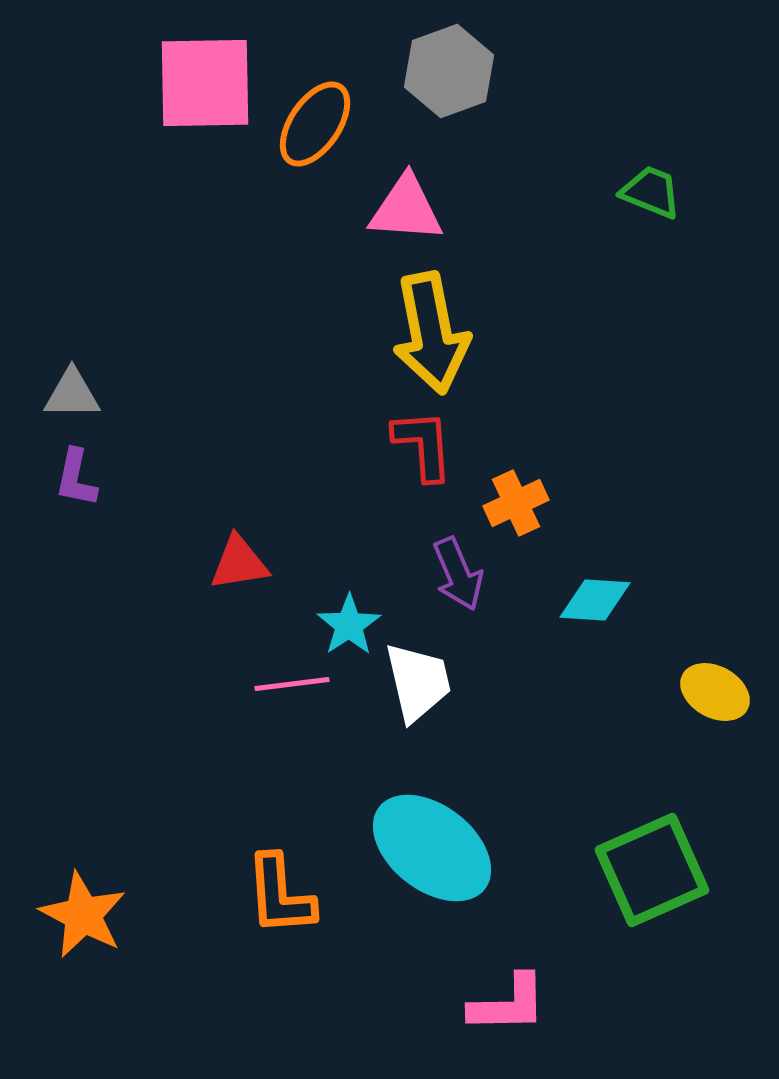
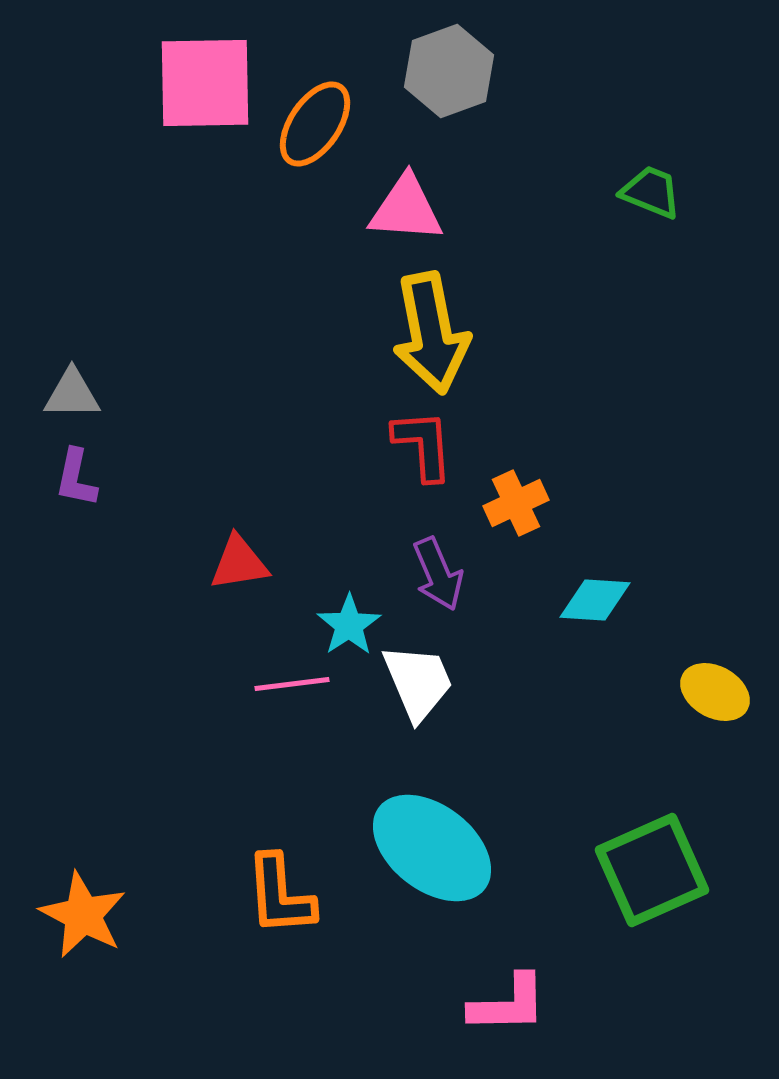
purple arrow: moved 20 px left
white trapezoid: rotated 10 degrees counterclockwise
